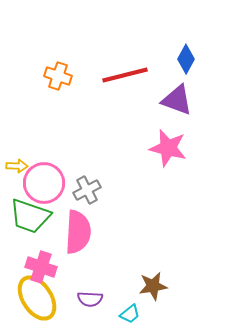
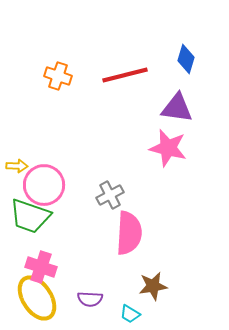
blue diamond: rotated 12 degrees counterclockwise
purple triangle: moved 8 px down; rotated 12 degrees counterclockwise
pink circle: moved 2 px down
gray cross: moved 23 px right, 5 px down
pink semicircle: moved 51 px right, 1 px down
cyan trapezoid: rotated 70 degrees clockwise
